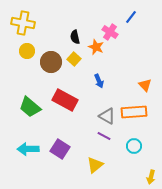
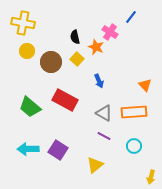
yellow square: moved 3 px right
gray triangle: moved 3 px left, 3 px up
purple square: moved 2 px left, 1 px down
